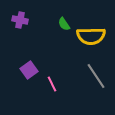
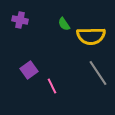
gray line: moved 2 px right, 3 px up
pink line: moved 2 px down
